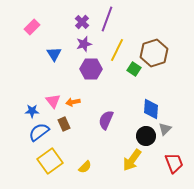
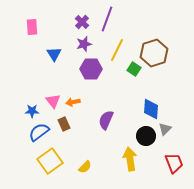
pink rectangle: rotated 49 degrees counterclockwise
yellow arrow: moved 2 px left, 1 px up; rotated 135 degrees clockwise
